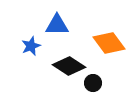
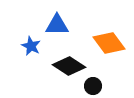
blue star: rotated 24 degrees counterclockwise
black circle: moved 3 px down
